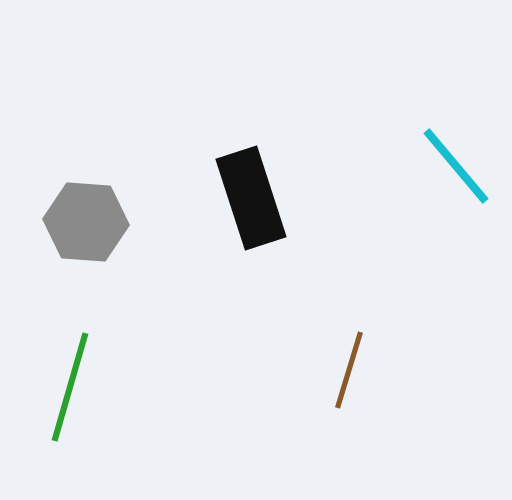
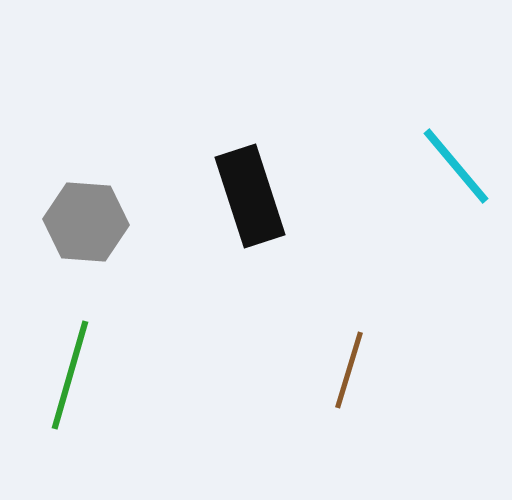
black rectangle: moved 1 px left, 2 px up
green line: moved 12 px up
